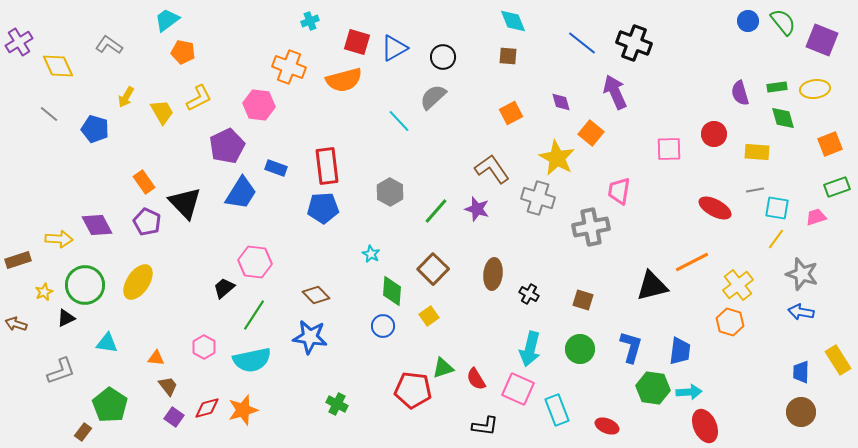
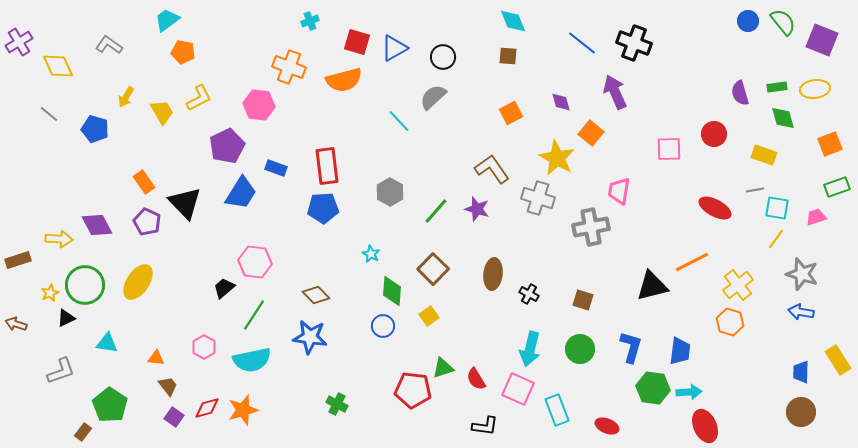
yellow rectangle at (757, 152): moved 7 px right, 3 px down; rotated 15 degrees clockwise
yellow star at (44, 292): moved 6 px right, 1 px down
